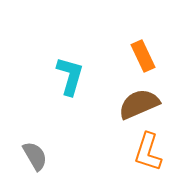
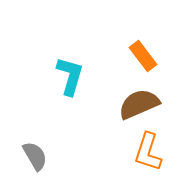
orange rectangle: rotated 12 degrees counterclockwise
